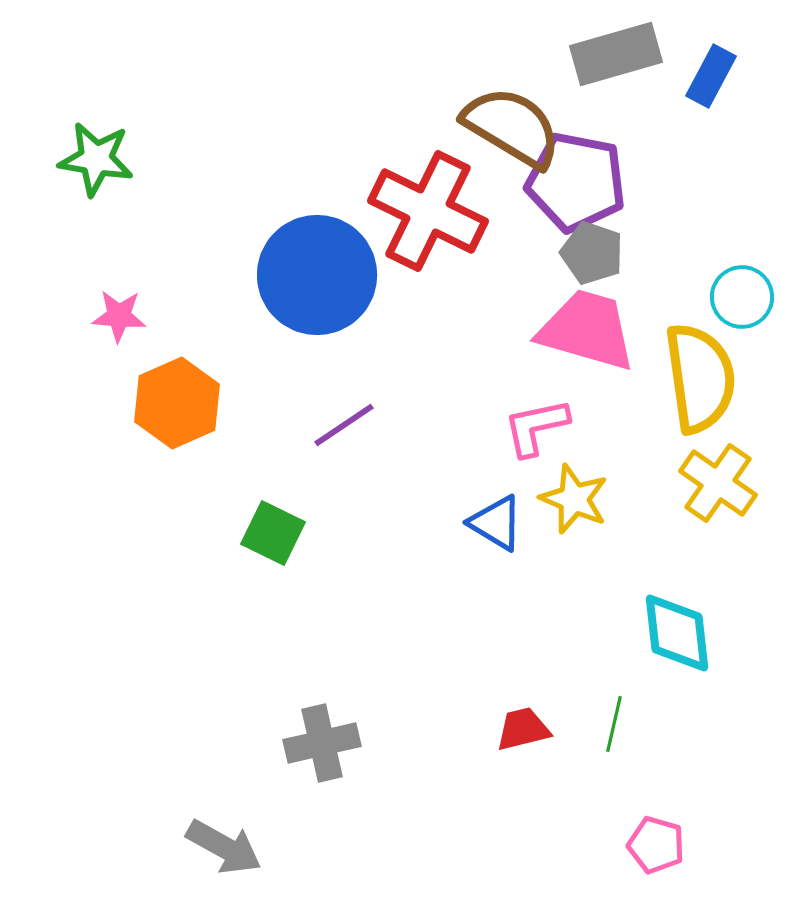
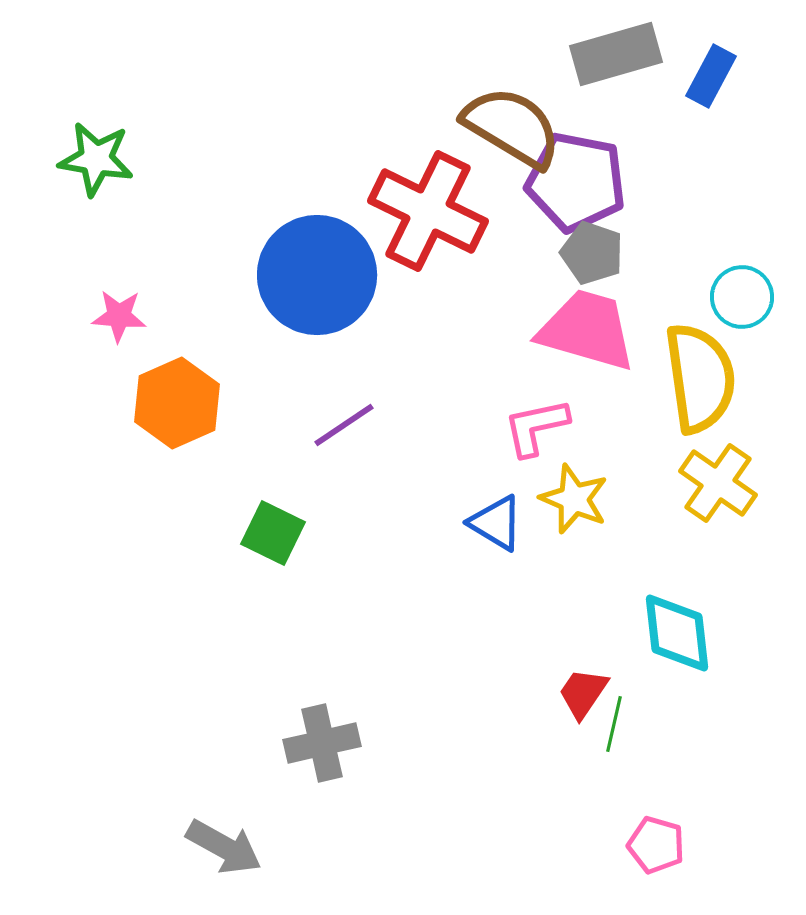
red trapezoid: moved 60 px right, 36 px up; rotated 42 degrees counterclockwise
